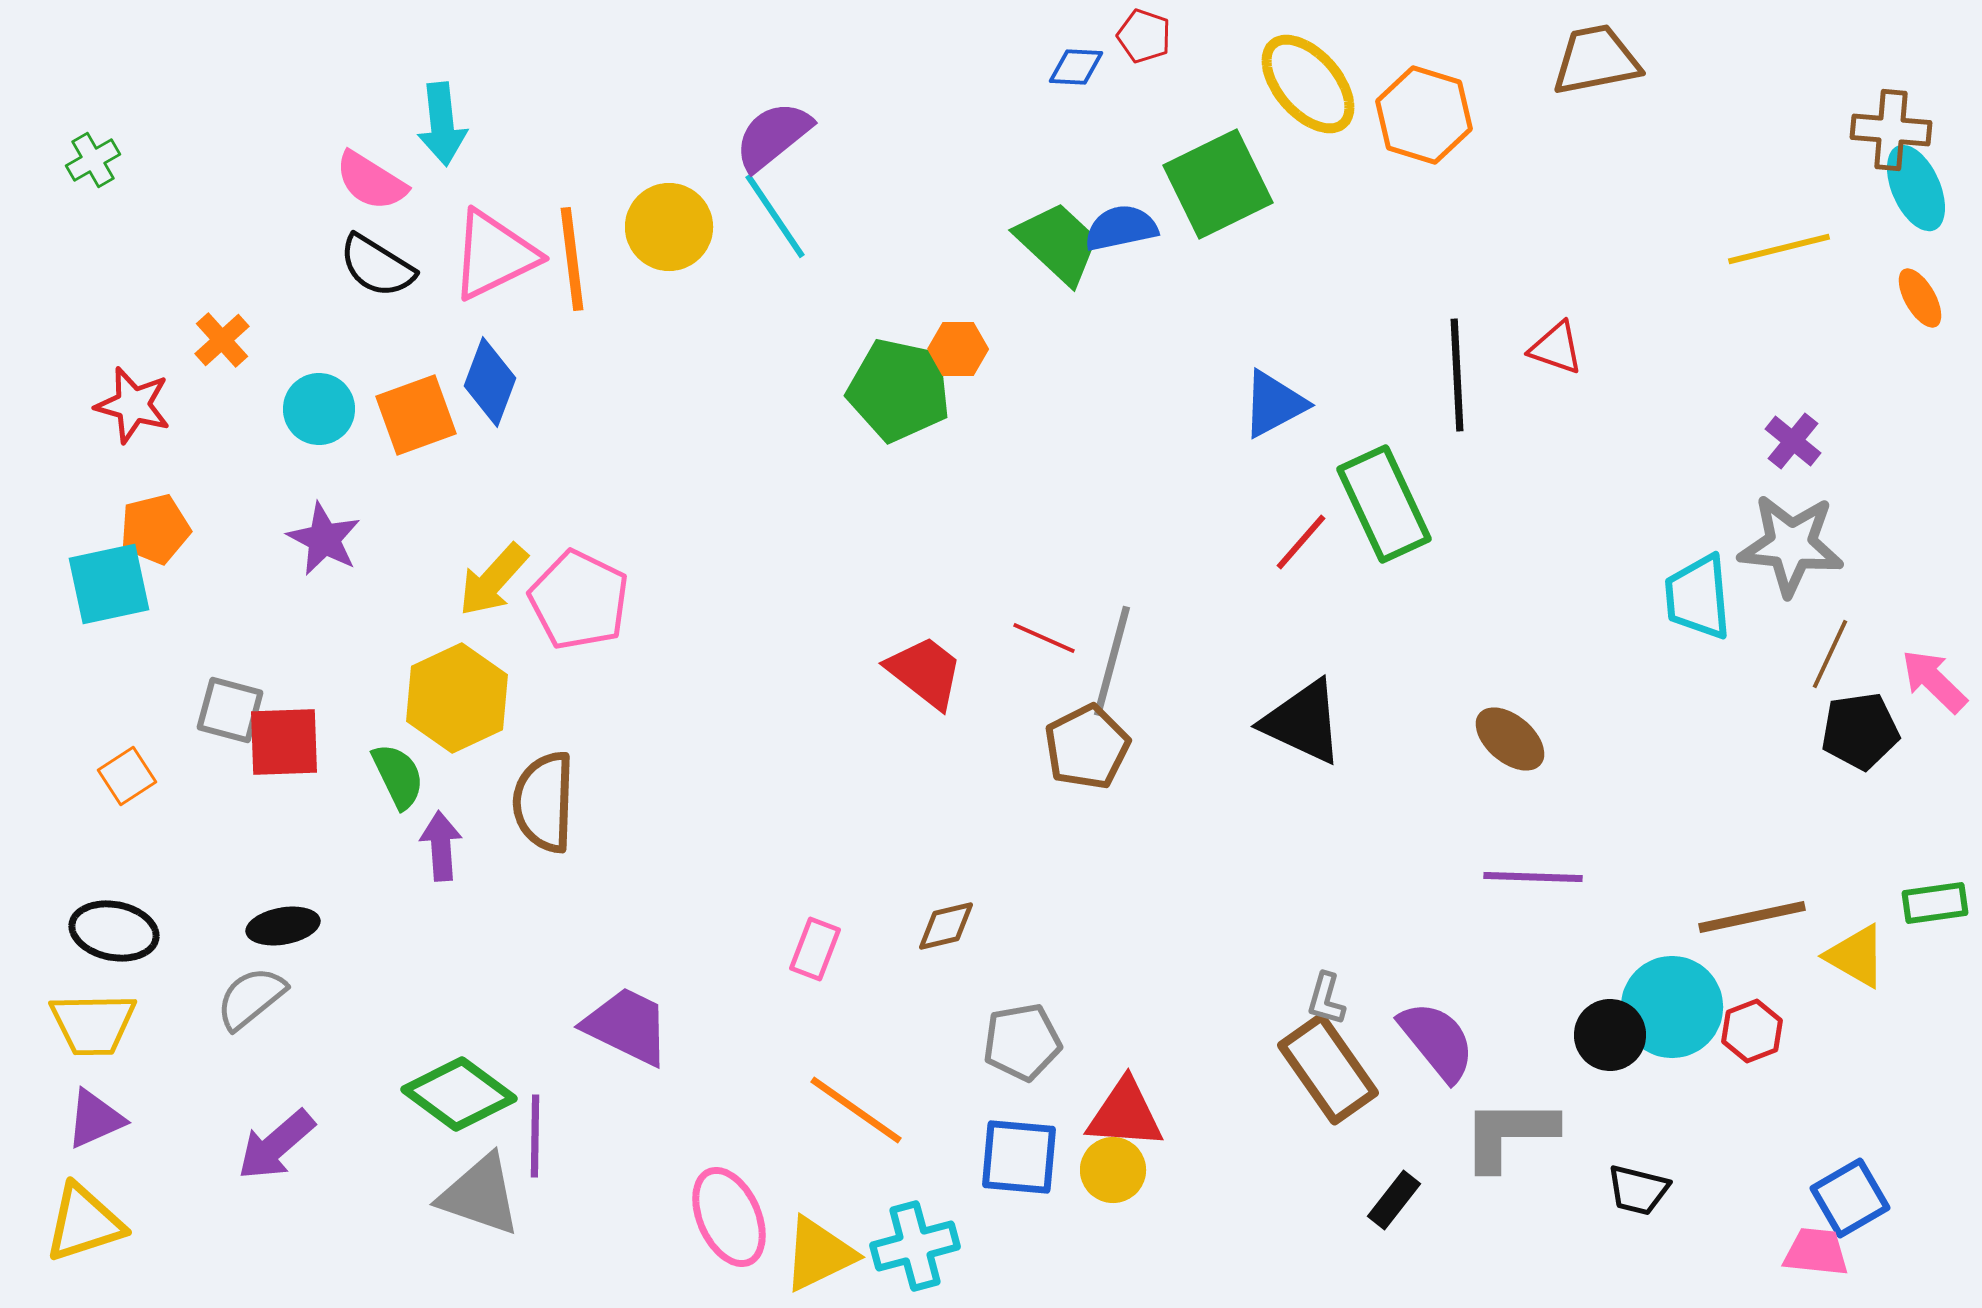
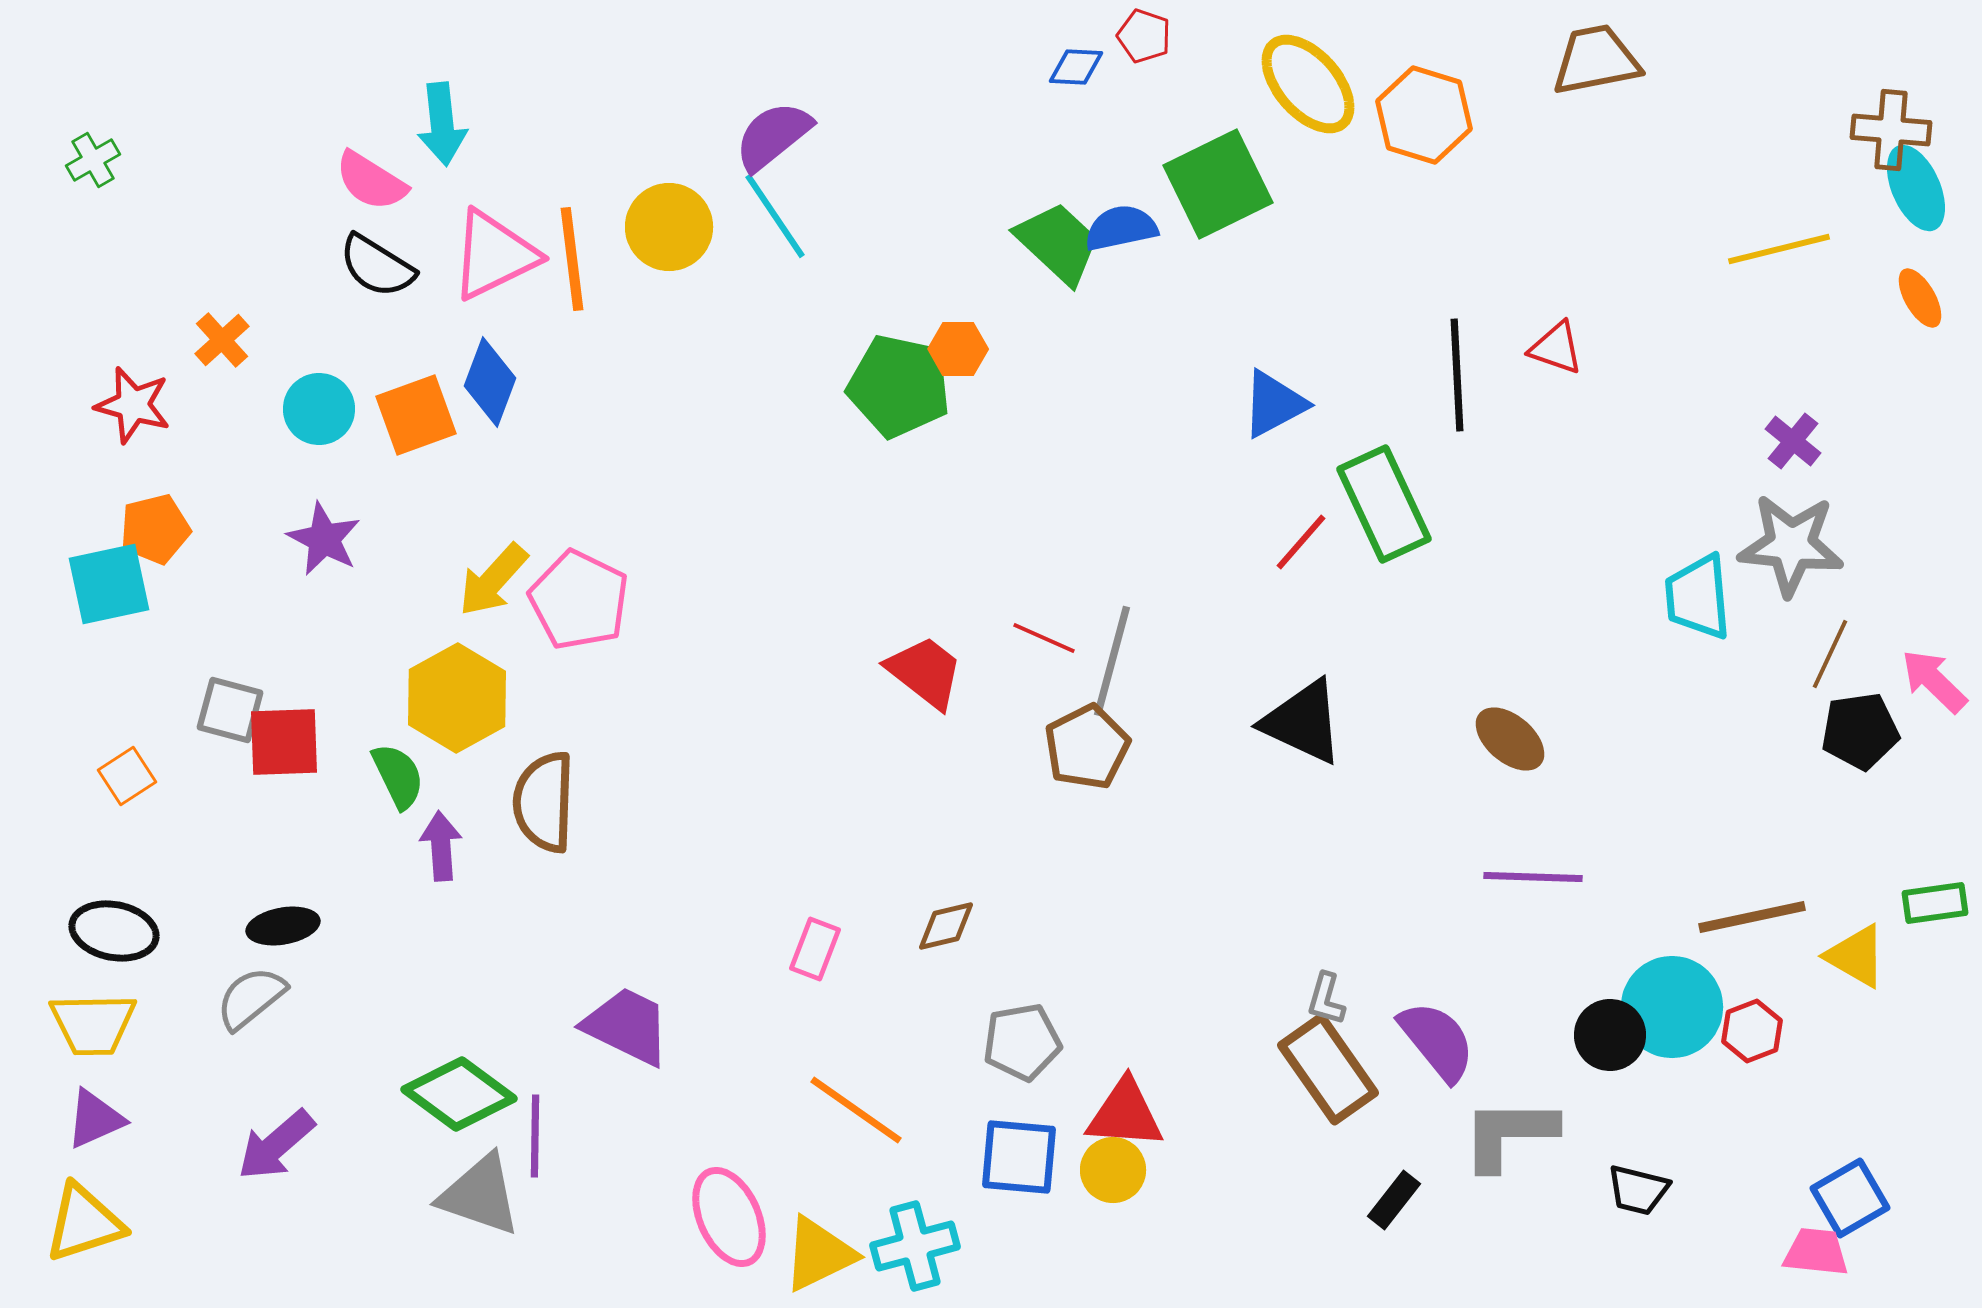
green pentagon at (899, 390): moved 4 px up
yellow hexagon at (457, 698): rotated 4 degrees counterclockwise
